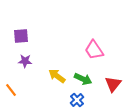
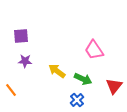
yellow arrow: moved 5 px up
red triangle: moved 1 px right, 2 px down
